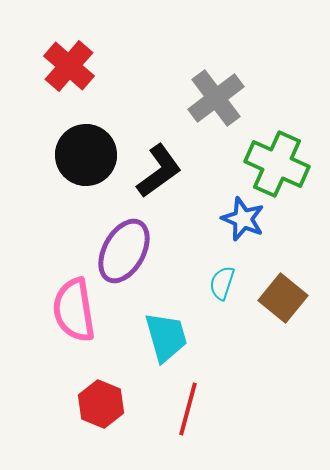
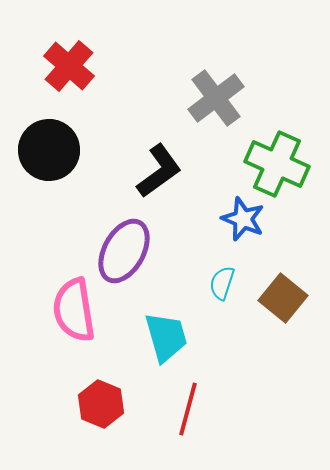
black circle: moved 37 px left, 5 px up
